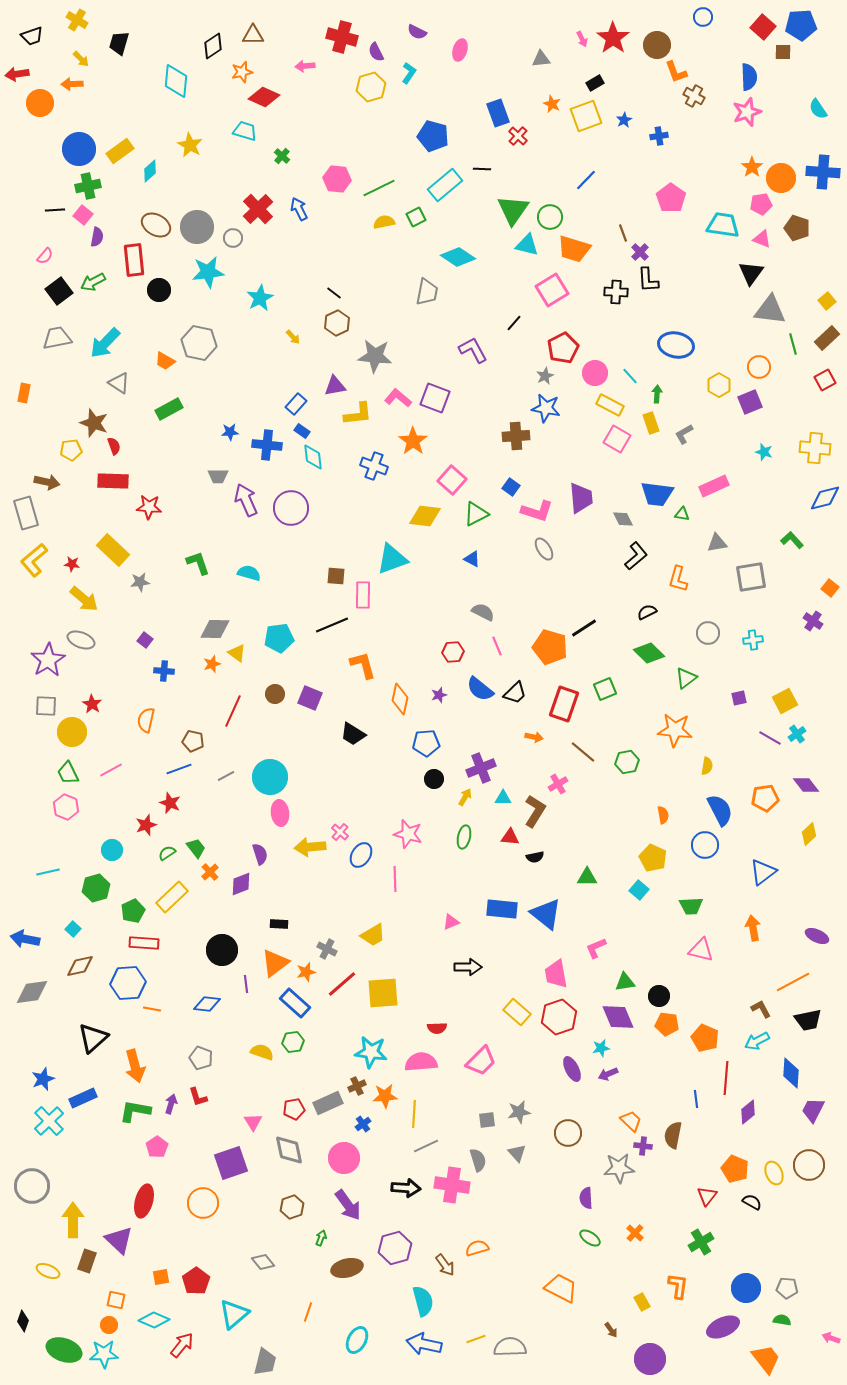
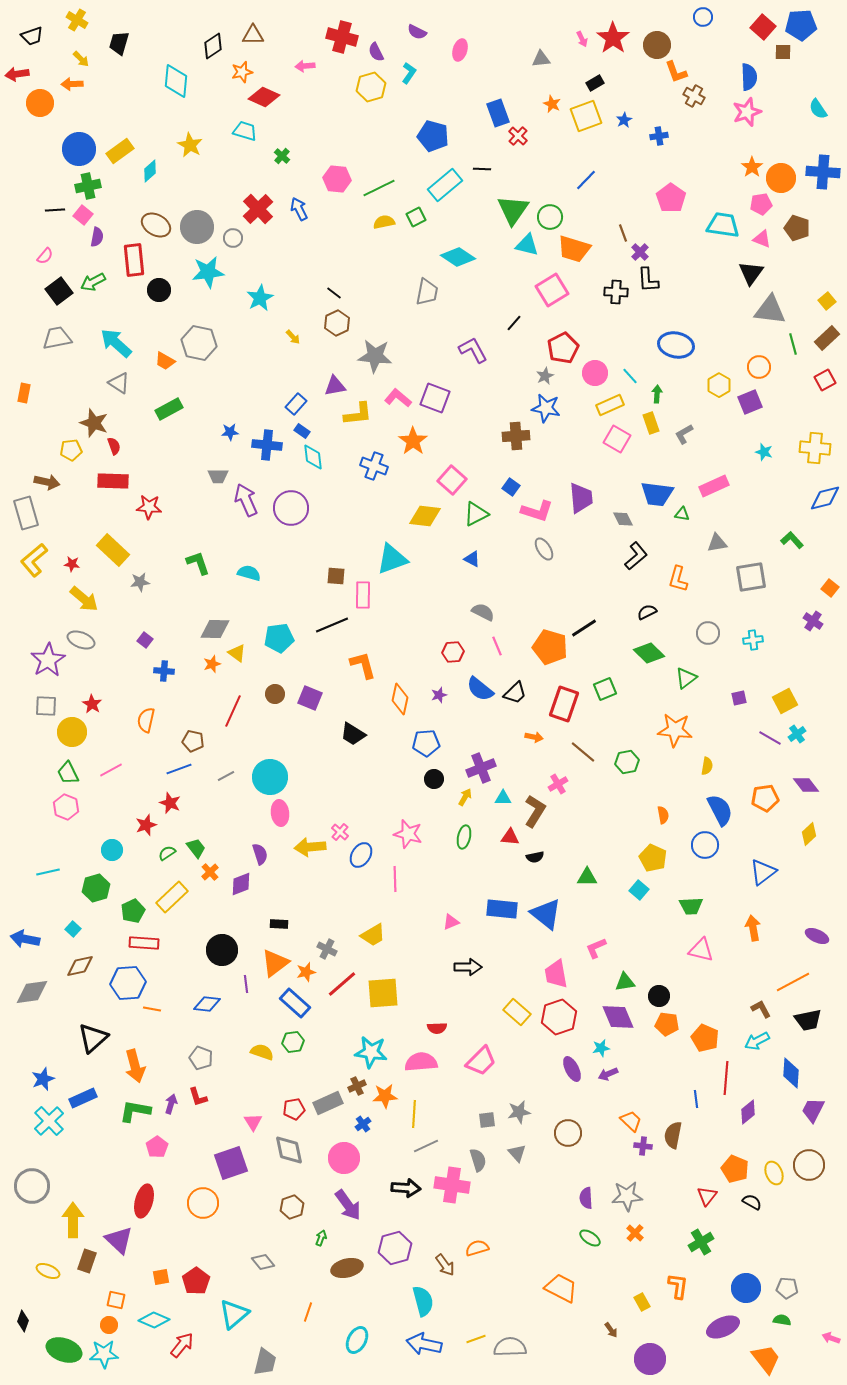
cyan arrow at (105, 343): moved 11 px right; rotated 88 degrees clockwise
yellow rectangle at (610, 405): rotated 52 degrees counterclockwise
gray star at (619, 1168): moved 8 px right, 28 px down
